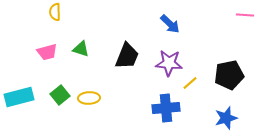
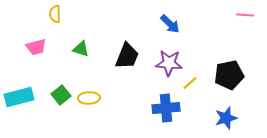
yellow semicircle: moved 2 px down
pink trapezoid: moved 11 px left, 5 px up
green square: moved 1 px right
